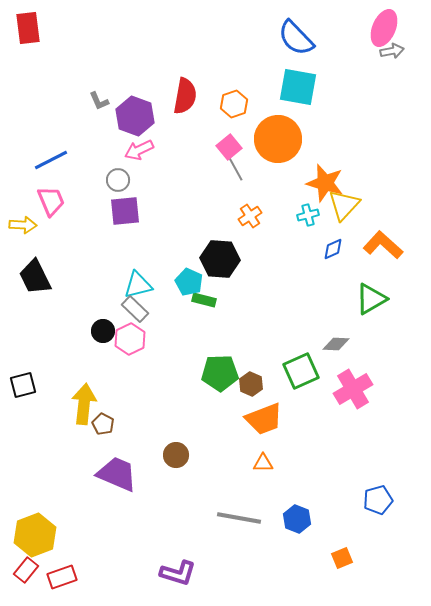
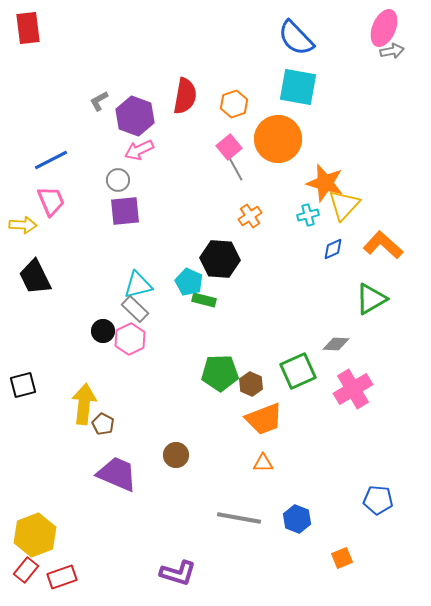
gray L-shape at (99, 101): rotated 85 degrees clockwise
green square at (301, 371): moved 3 px left
blue pentagon at (378, 500): rotated 20 degrees clockwise
